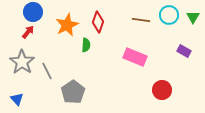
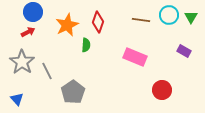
green triangle: moved 2 px left
red arrow: rotated 24 degrees clockwise
